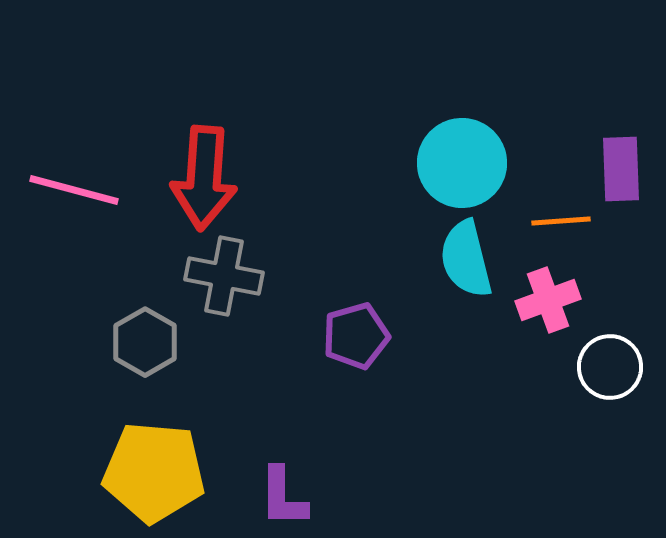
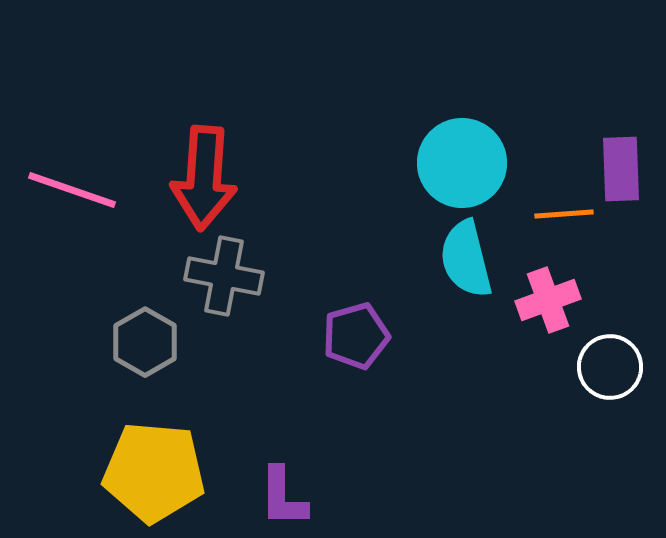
pink line: moved 2 px left; rotated 4 degrees clockwise
orange line: moved 3 px right, 7 px up
